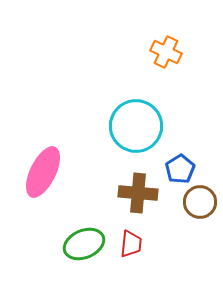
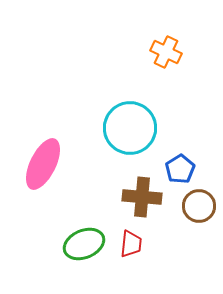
cyan circle: moved 6 px left, 2 px down
pink ellipse: moved 8 px up
brown cross: moved 4 px right, 4 px down
brown circle: moved 1 px left, 4 px down
